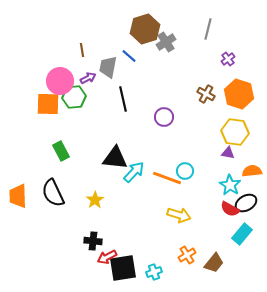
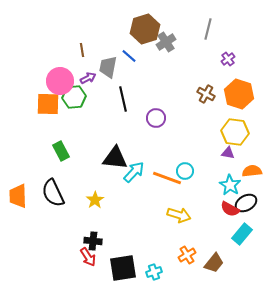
purple circle: moved 8 px left, 1 px down
red arrow: moved 19 px left; rotated 96 degrees counterclockwise
